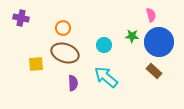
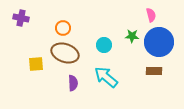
brown rectangle: rotated 42 degrees counterclockwise
